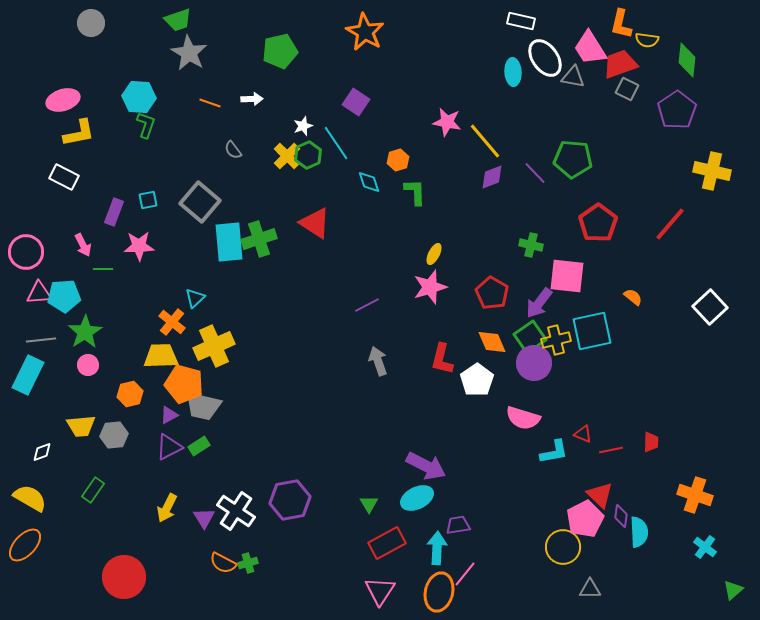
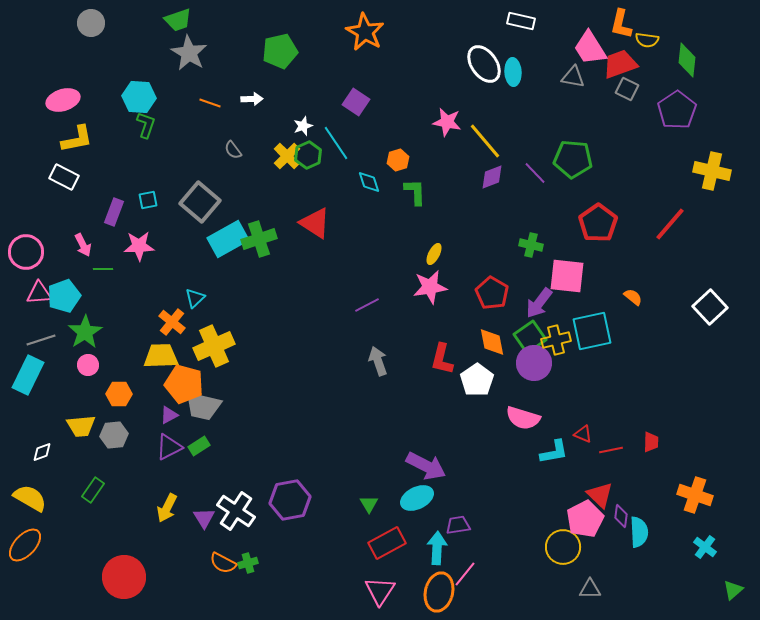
white ellipse at (545, 58): moved 61 px left, 6 px down
yellow L-shape at (79, 133): moved 2 px left, 6 px down
cyan rectangle at (229, 242): moved 1 px left, 3 px up; rotated 66 degrees clockwise
pink star at (430, 287): rotated 8 degrees clockwise
cyan pentagon at (64, 296): rotated 16 degrees counterclockwise
gray line at (41, 340): rotated 12 degrees counterclockwise
orange diamond at (492, 342): rotated 12 degrees clockwise
orange hexagon at (130, 394): moved 11 px left; rotated 15 degrees clockwise
